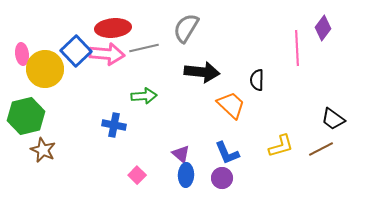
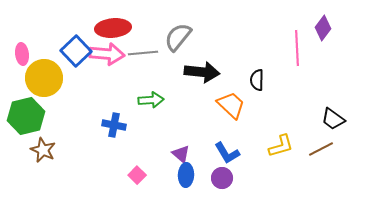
gray semicircle: moved 8 px left, 9 px down; rotated 8 degrees clockwise
gray line: moved 1 px left, 5 px down; rotated 8 degrees clockwise
yellow circle: moved 1 px left, 9 px down
green arrow: moved 7 px right, 4 px down
blue L-shape: rotated 8 degrees counterclockwise
